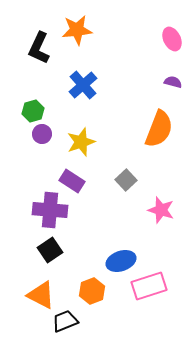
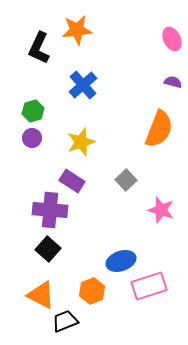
purple circle: moved 10 px left, 4 px down
black square: moved 2 px left, 1 px up; rotated 15 degrees counterclockwise
